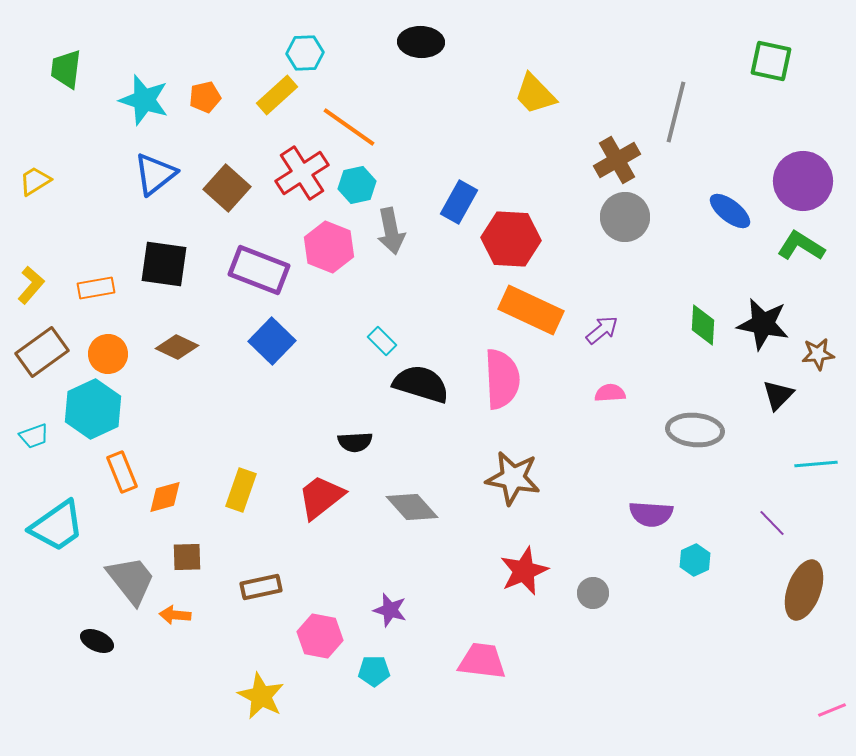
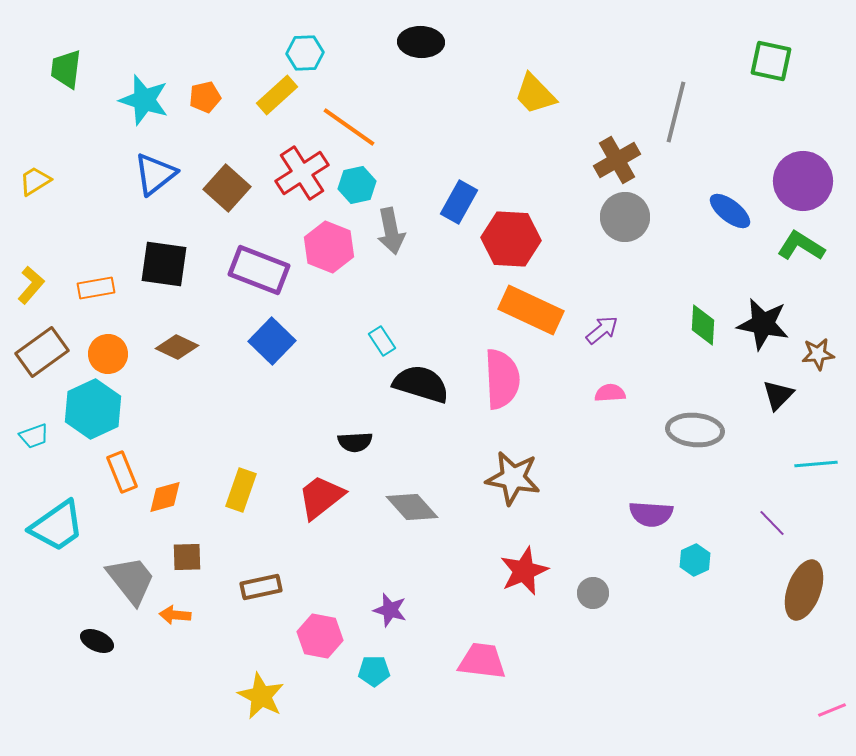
cyan rectangle at (382, 341): rotated 12 degrees clockwise
